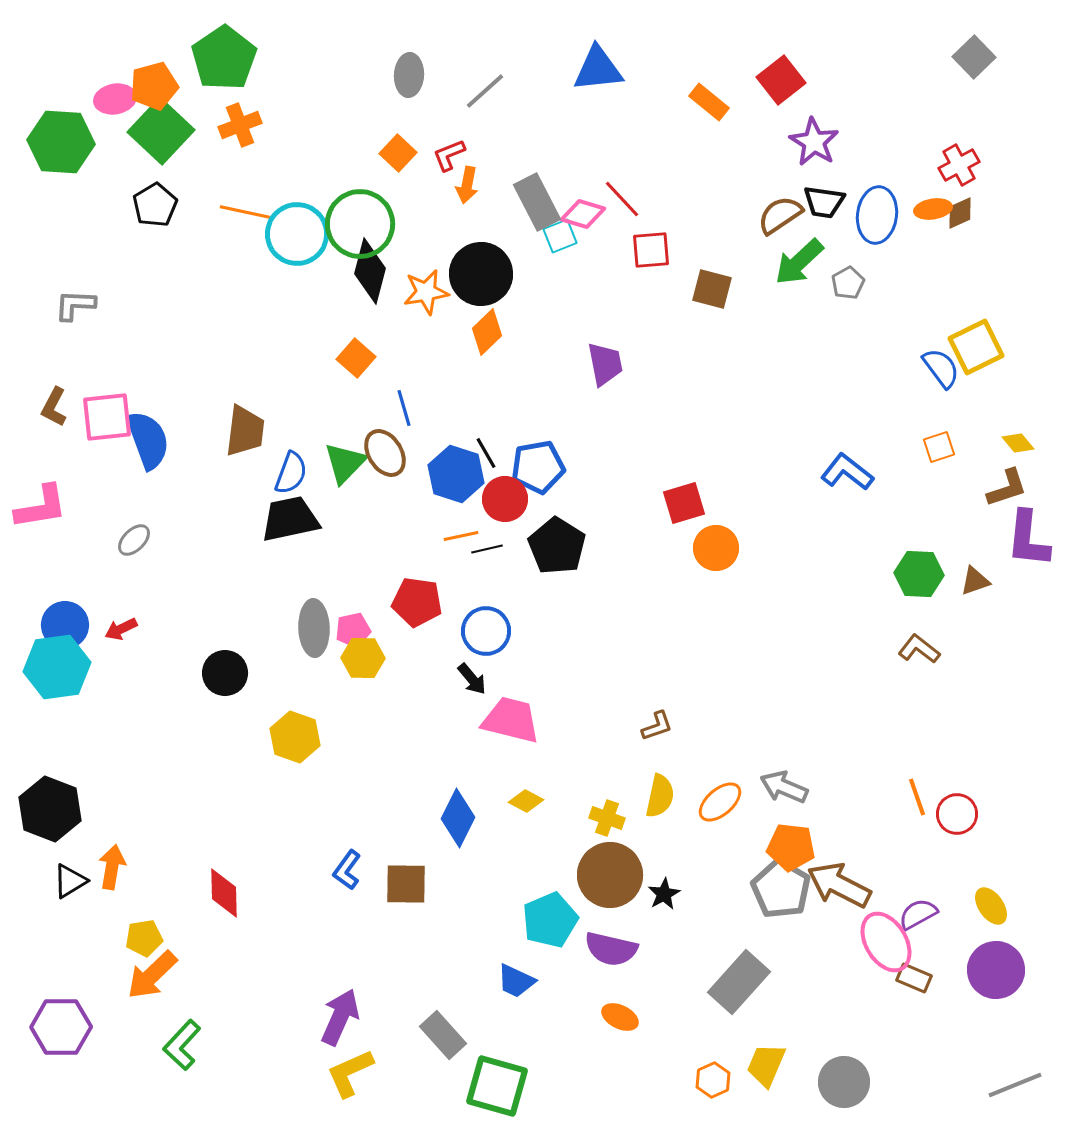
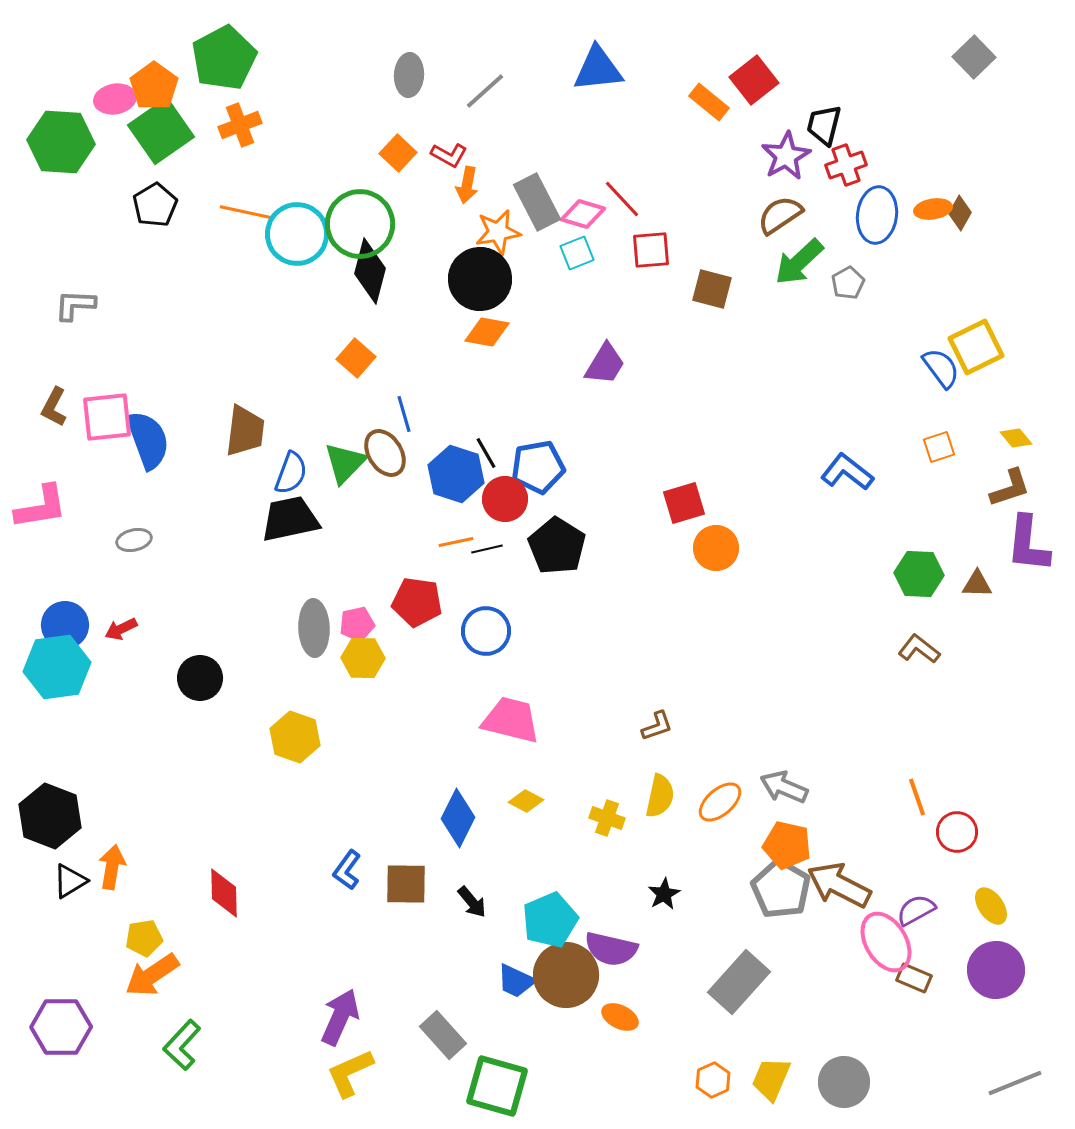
green pentagon at (224, 58): rotated 6 degrees clockwise
red square at (781, 80): moved 27 px left
orange pentagon at (154, 86): rotated 21 degrees counterclockwise
green square at (161, 131): rotated 12 degrees clockwise
purple star at (814, 142): moved 28 px left, 14 px down; rotated 12 degrees clockwise
red L-shape at (449, 155): rotated 129 degrees counterclockwise
red cross at (959, 165): moved 113 px left; rotated 9 degrees clockwise
black trapezoid at (824, 202): moved 77 px up; rotated 96 degrees clockwise
brown diamond at (960, 213): rotated 36 degrees counterclockwise
cyan square at (560, 236): moved 17 px right, 17 px down
black circle at (481, 274): moved 1 px left, 5 px down
orange star at (426, 292): moved 72 px right, 60 px up
orange diamond at (487, 332): rotated 54 degrees clockwise
purple trapezoid at (605, 364): rotated 42 degrees clockwise
blue line at (404, 408): moved 6 px down
yellow diamond at (1018, 443): moved 2 px left, 5 px up
brown L-shape at (1007, 488): moved 3 px right
orange line at (461, 536): moved 5 px left, 6 px down
purple L-shape at (1028, 539): moved 5 px down
gray ellipse at (134, 540): rotated 32 degrees clockwise
brown triangle at (975, 581): moved 2 px right, 3 px down; rotated 20 degrees clockwise
pink pentagon at (353, 630): moved 4 px right, 6 px up
black circle at (225, 673): moved 25 px left, 5 px down
black arrow at (472, 679): moved 223 px down
black hexagon at (50, 809): moved 7 px down
red circle at (957, 814): moved 18 px down
orange pentagon at (791, 847): moved 4 px left, 2 px up; rotated 6 degrees clockwise
brown circle at (610, 875): moved 44 px left, 100 px down
purple semicircle at (918, 914): moved 2 px left, 4 px up
orange arrow at (152, 975): rotated 10 degrees clockwise
yellow trapezoid at (766, 1065): moved 5 px right, 14 px down
gray line at (1015, 1085): moved 2 px up
